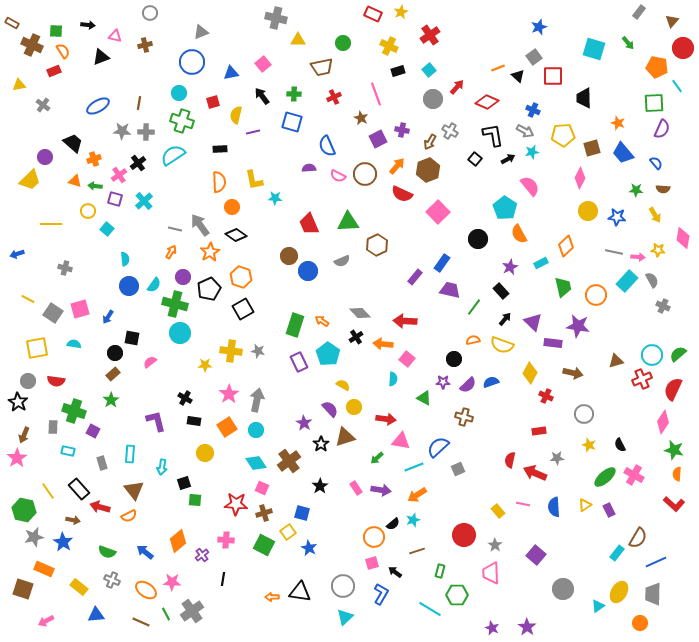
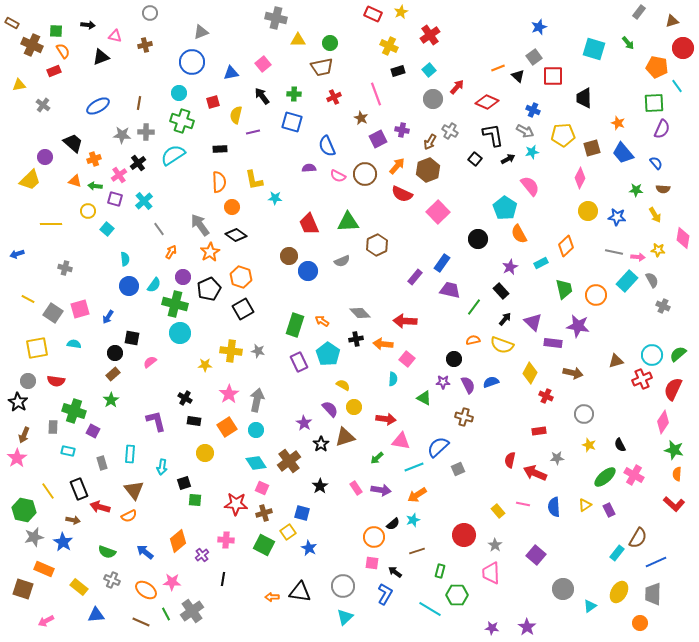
brown triangle at (672, 21): rotated 32 degrees clockwise
green circle at (343, 43): moved 13 px left
gray star at (122, 131): moved 4 px down
gray line at (175, 229): moved 16 px left; rotated 40 degrees clockwise
green trapezoid at (563, 287): moved 1 px right, 2 px down
black cross at (356, 337): moved 2 px down; rotated 24 degrees clockwise
purple semicircle at (468, 385): rotated 72 degrees counterclockwise
black rectangle at (79, 489): rotated 20 degrees clockwise
pink square at (372, 563): rotated 24 degrees clockwise
blue L-shape at (381, 594): moved 4 px right
cyan triangle at (598, 606): moved 8 px left
purple star at (492, 628): rotated 16 degrees counterclockwise
